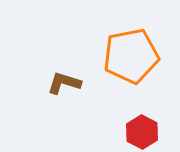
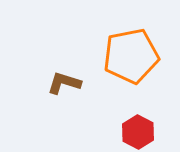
red hexagon: moved 4 px left
